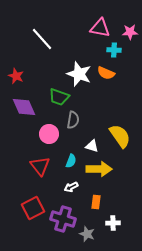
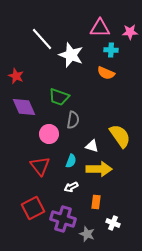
pink triangle: rotated 10 degrees counterclockwise
cyan cross: moved 3 px left
white star: moved 8 px left, 19 px up
white cross: rotated 24 degrees clockwise
